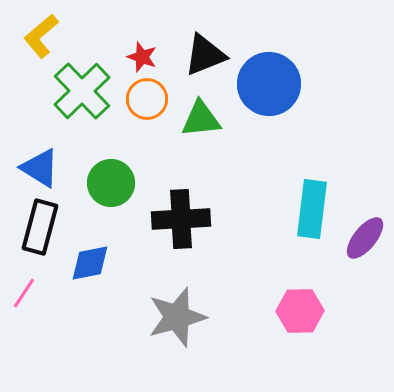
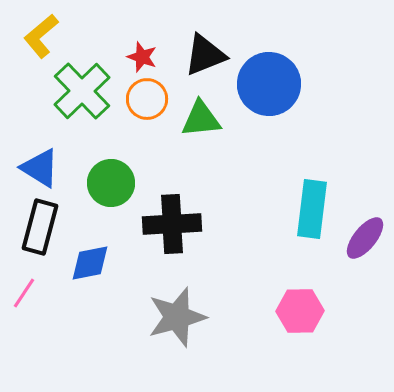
black cross: moved 9 px left, 5 px down
